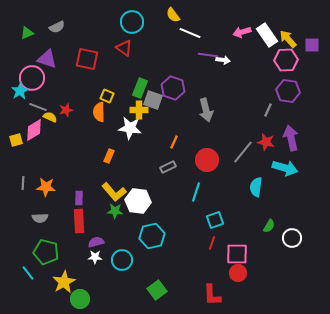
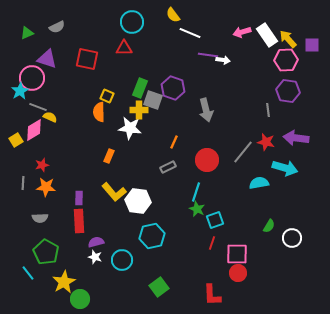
red triangle at (124, 48): rotated 36 degrees counterclockwise
red star at (66, 110): moved 24 px left, 55 px down
gray line at (268, 110): rotated 32 degrees counterclockwise
purple arrow at (291, 138): moved 5 px right; rotated 70 degrees counterclockwise
yellow square at (16, 140): rotated 16 degrees counterclockwise
cyan semicircle at (256, 187): moved 3 px right, 4 px up; rotated 72 degrees clockwise
green star at (115, 211): moved 82 px right, 2 px up; rotated 21 degrees clockwise
green pentagon at (46, 252): rotated 15 degrees clockwise
white star at (95, 257): rotated 16 degrees clockwise
green square at (157, 290): moved 2 px right, 3 px up
